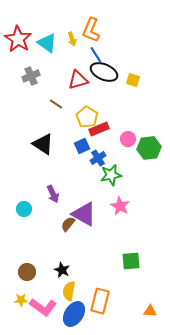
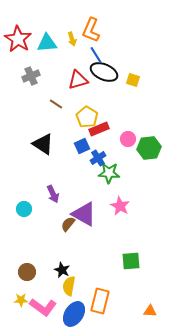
cyan triangle: rotated 40 degrees counterclockwise
green star: moved 2 px left, 2 px up; rotated 15 degrees clockwise
yellow semicircle: moved 5 px up
